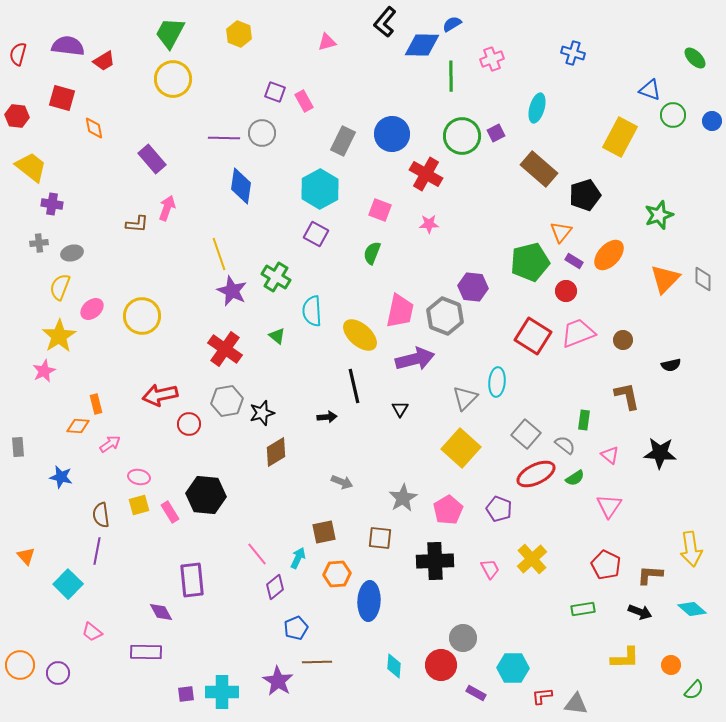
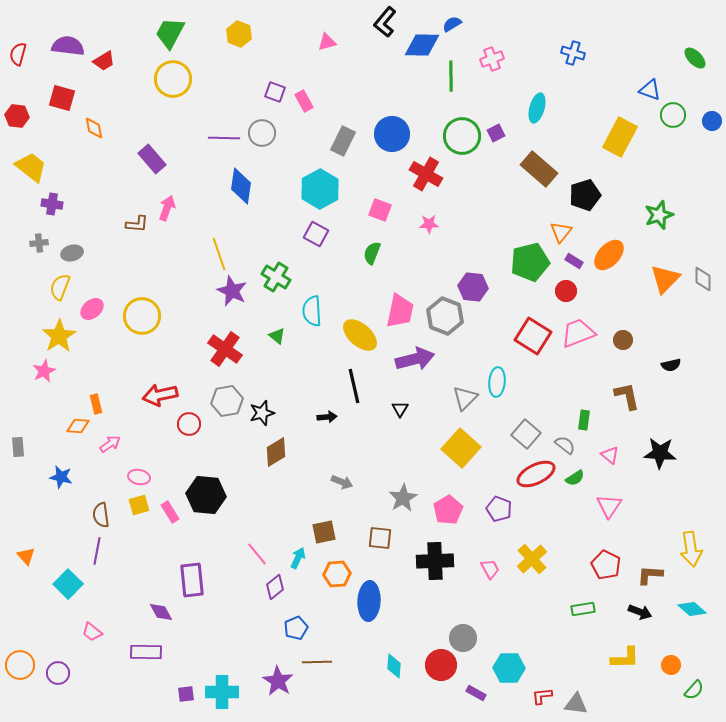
cyan hexagon at (513, 668): moved 4 px left
